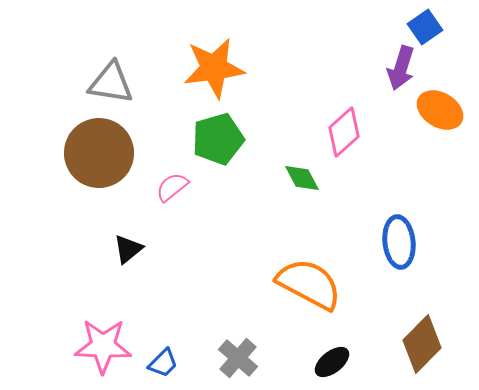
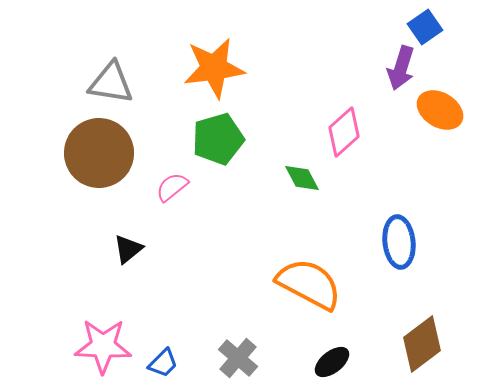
brown diamond: rotated 8 degrees clockwise
